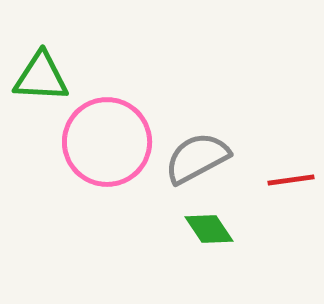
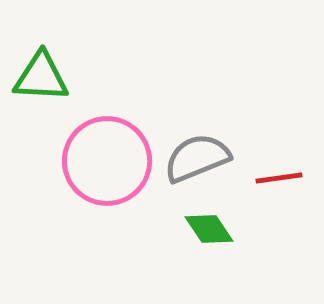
pink circle: moved 19 px down
gray semicircle: rotated 6 degrees clockwise
red line: moved 12 px left, 2 px up
